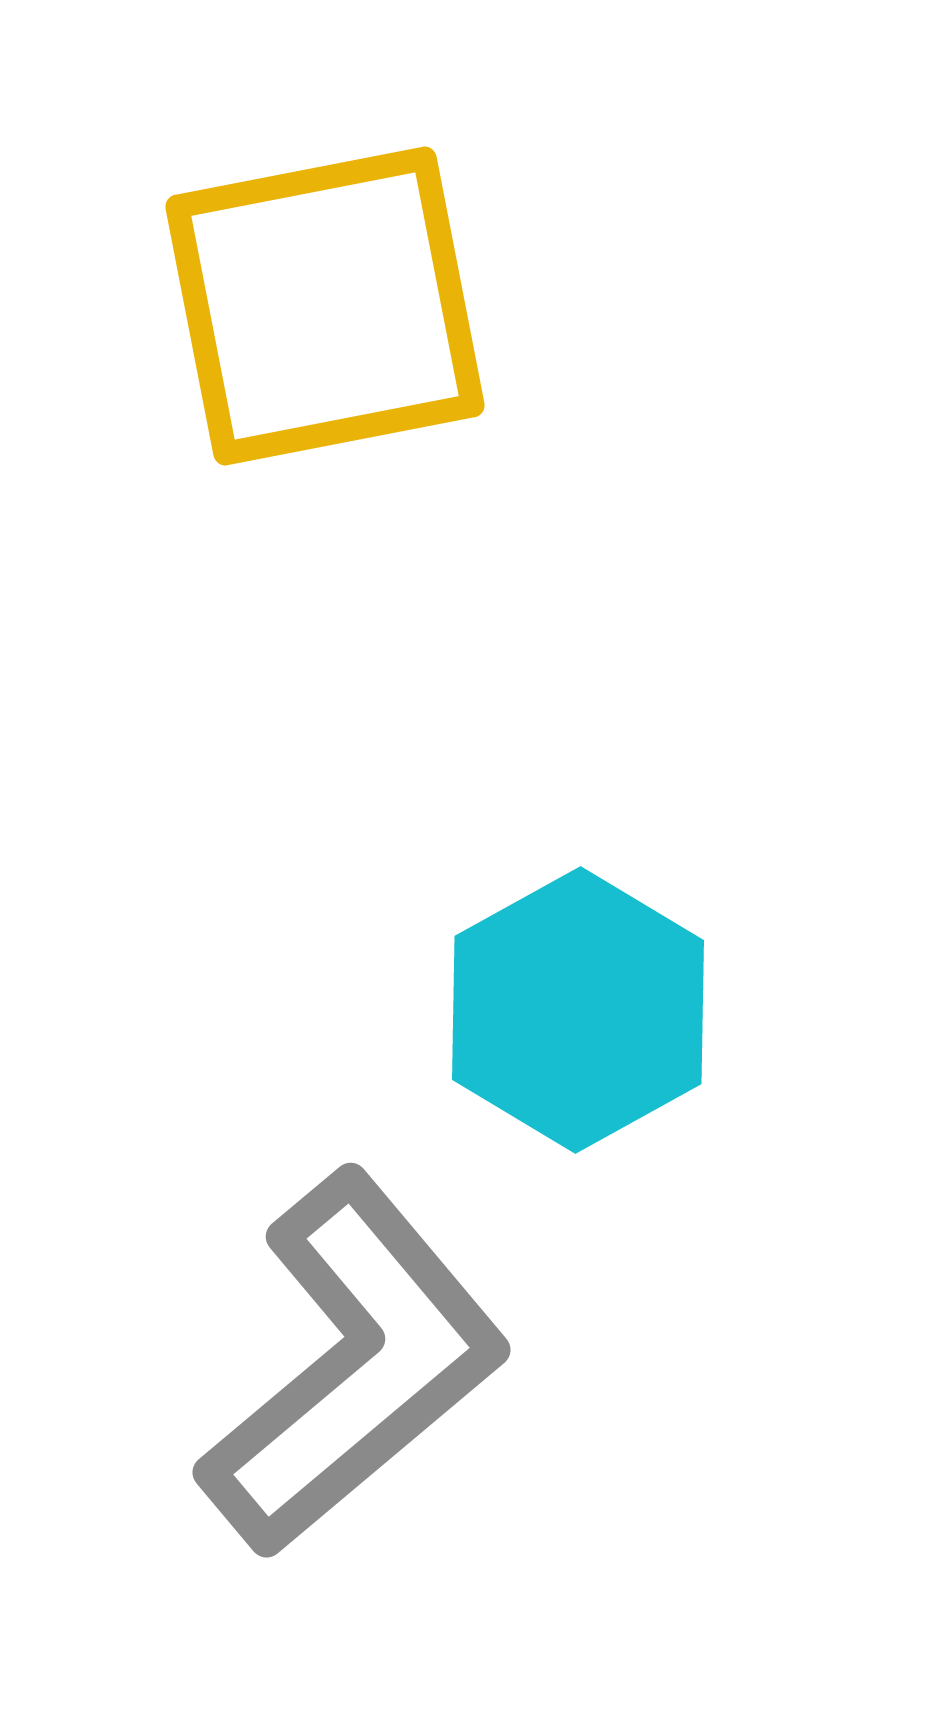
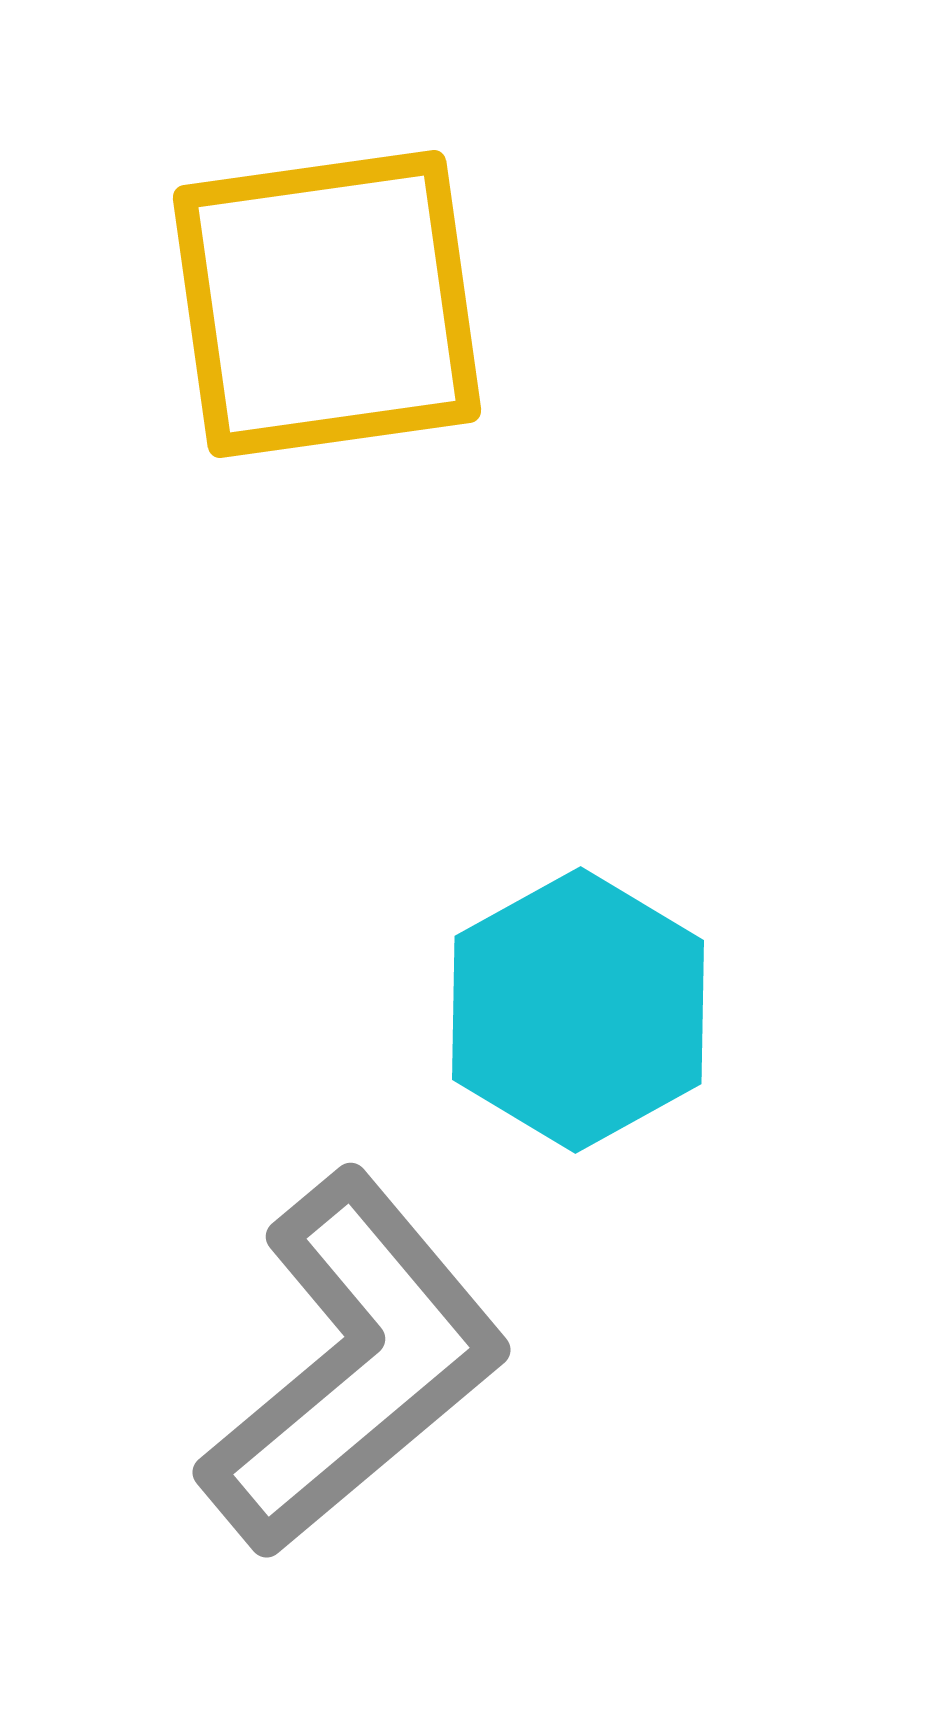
yellow square: moved 2 px right, 2 px up; rotated 3 degrees clockwise
